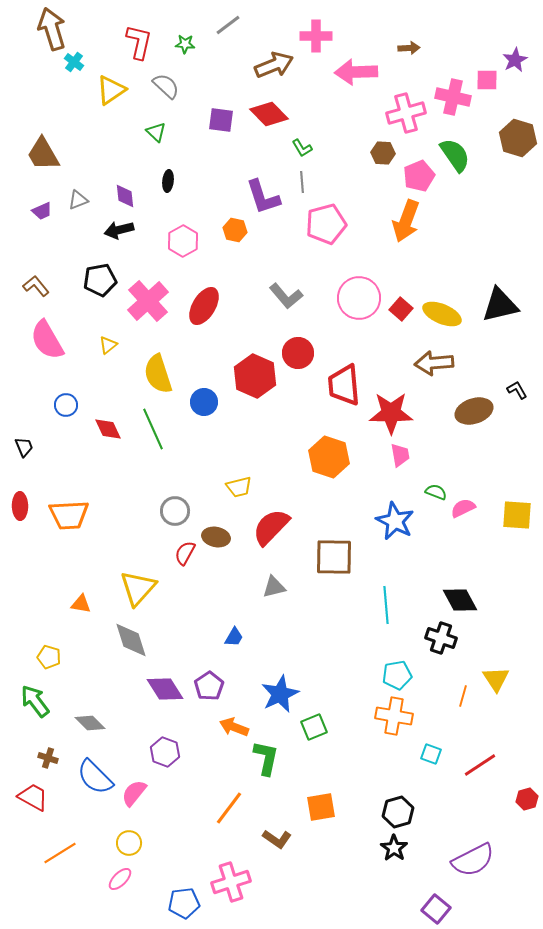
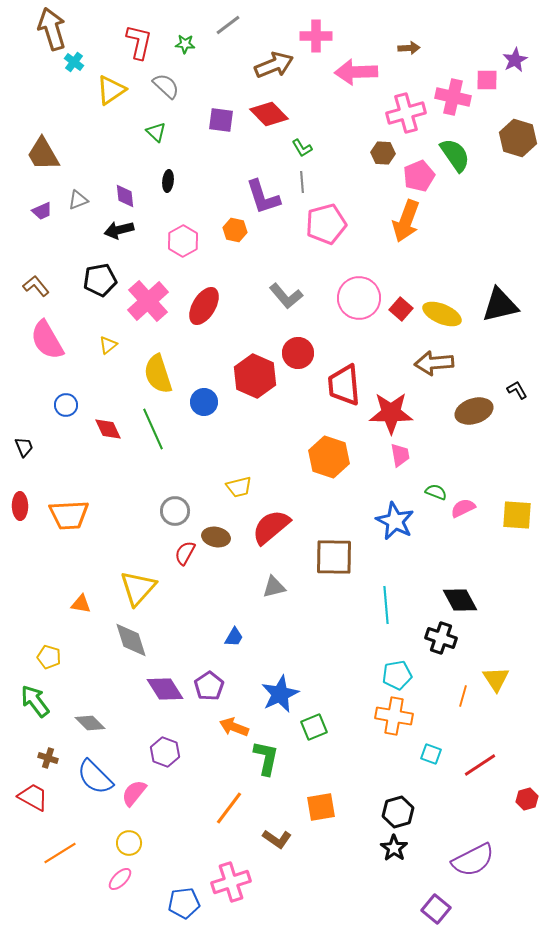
red semicircle at (271, 527): rotated 6 degrees clockwise
